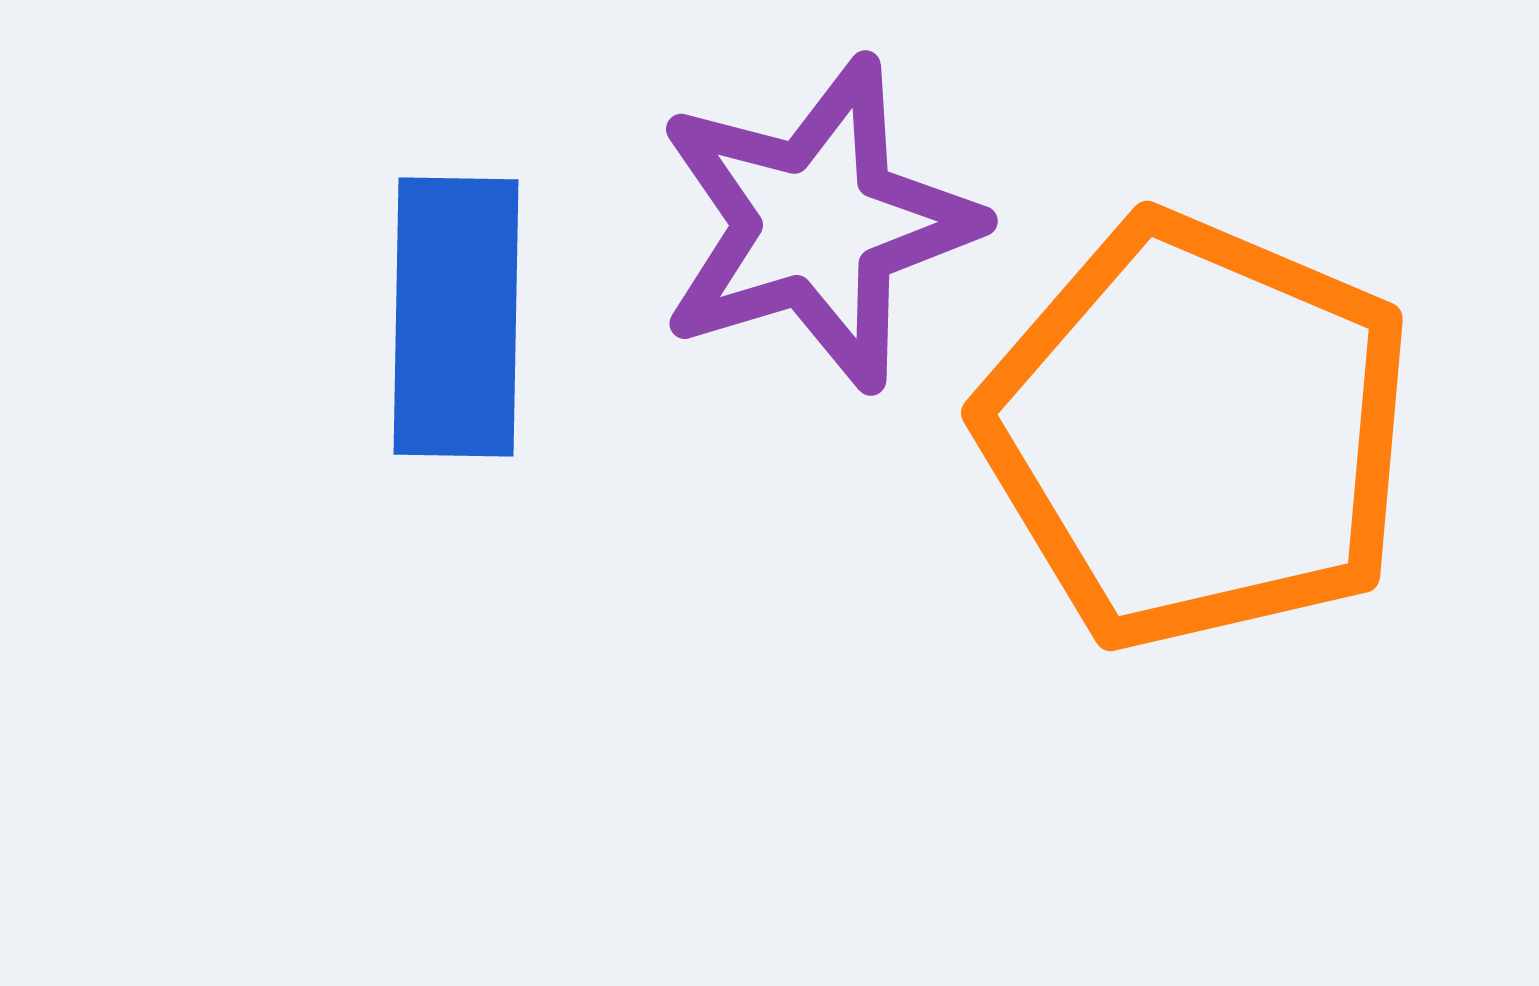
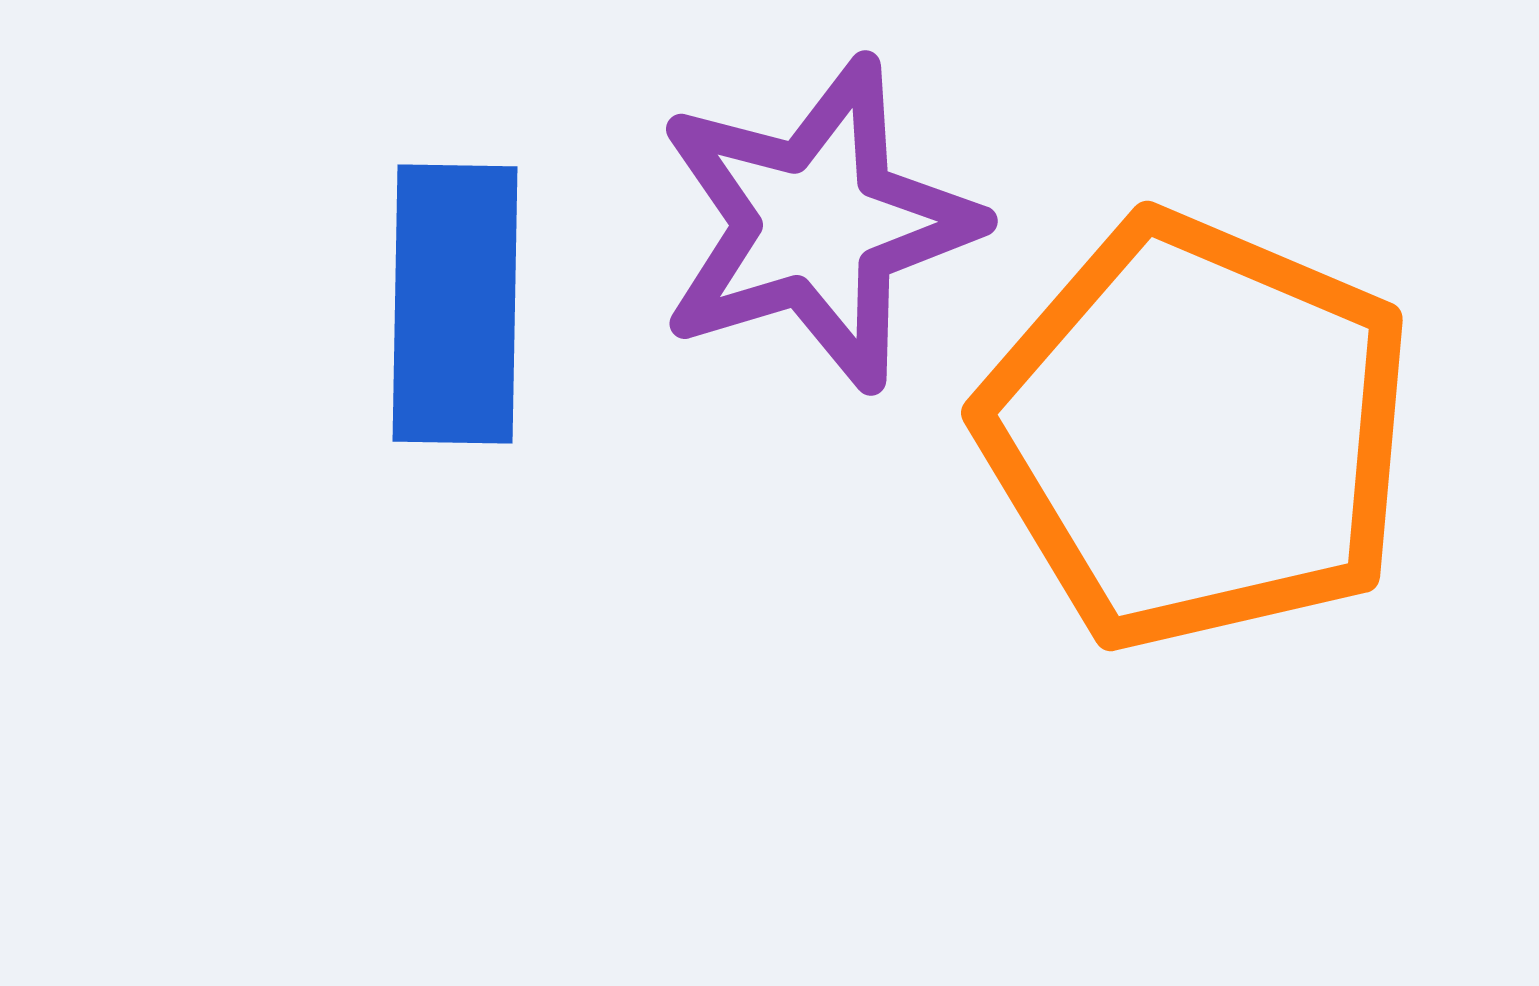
blue rectangle: moved 1 px left, 13 px up
